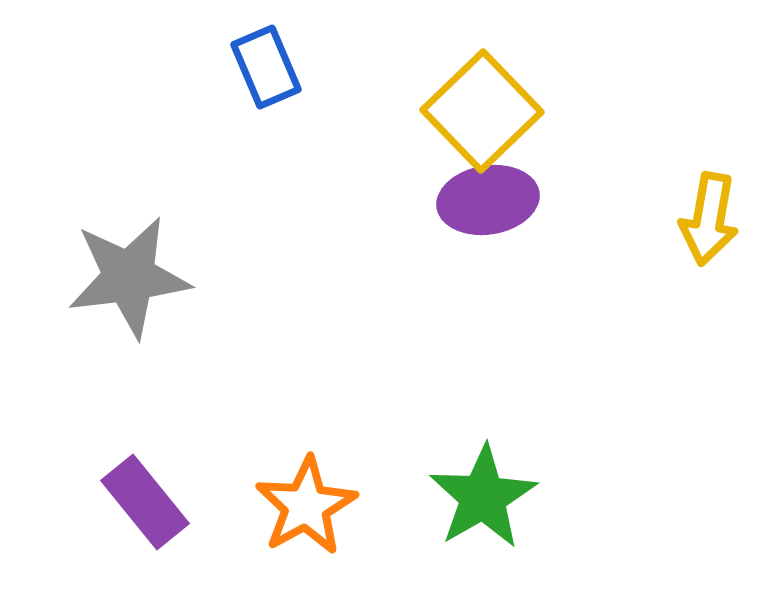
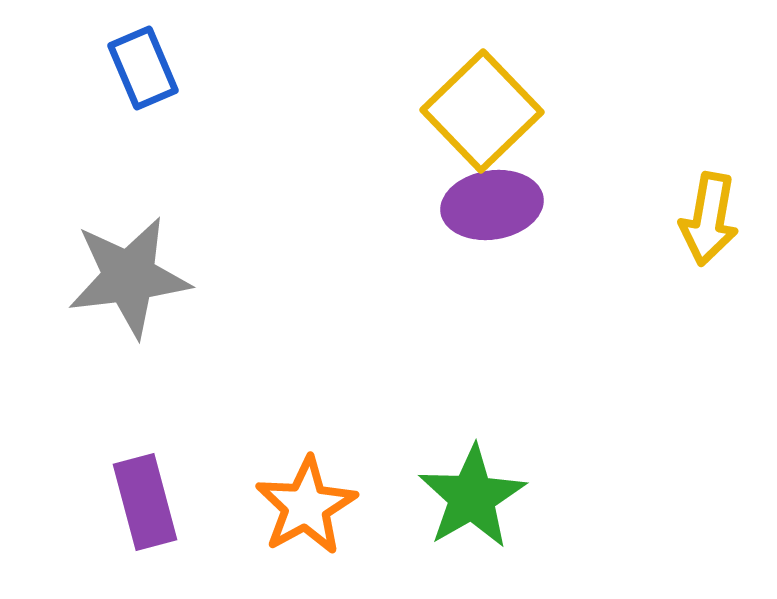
blue rectangle: moved 123 px left, 1 px down
purple ellipse: moved 4 px right, 5 px down
green star: moved 11 px left
purple rectangle: rotated 24 degrees clockwise
